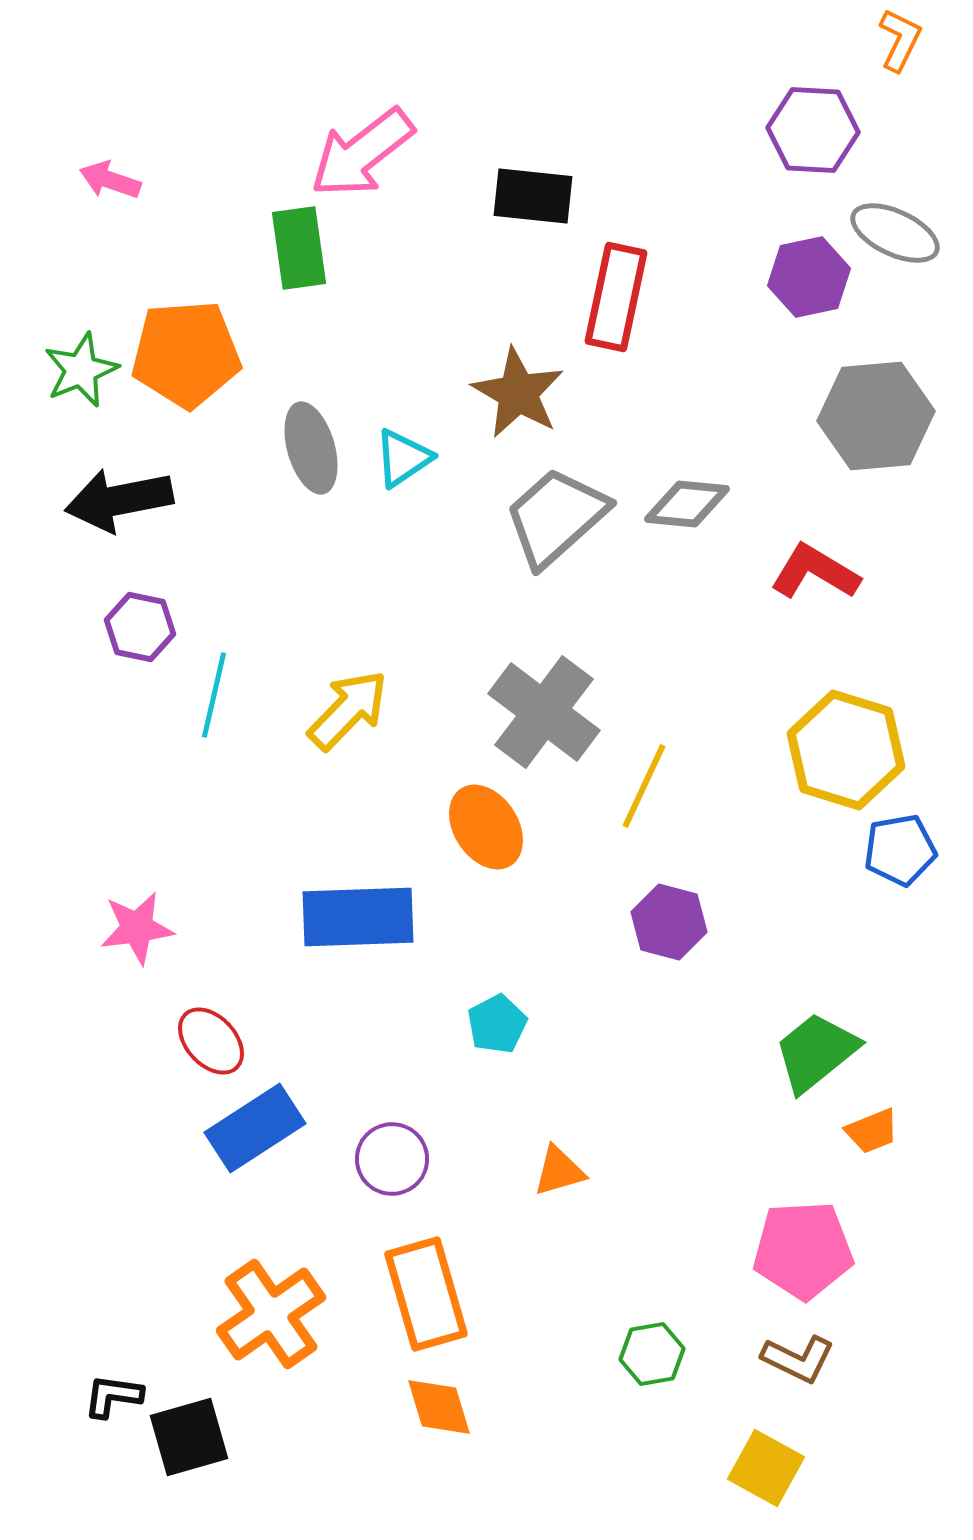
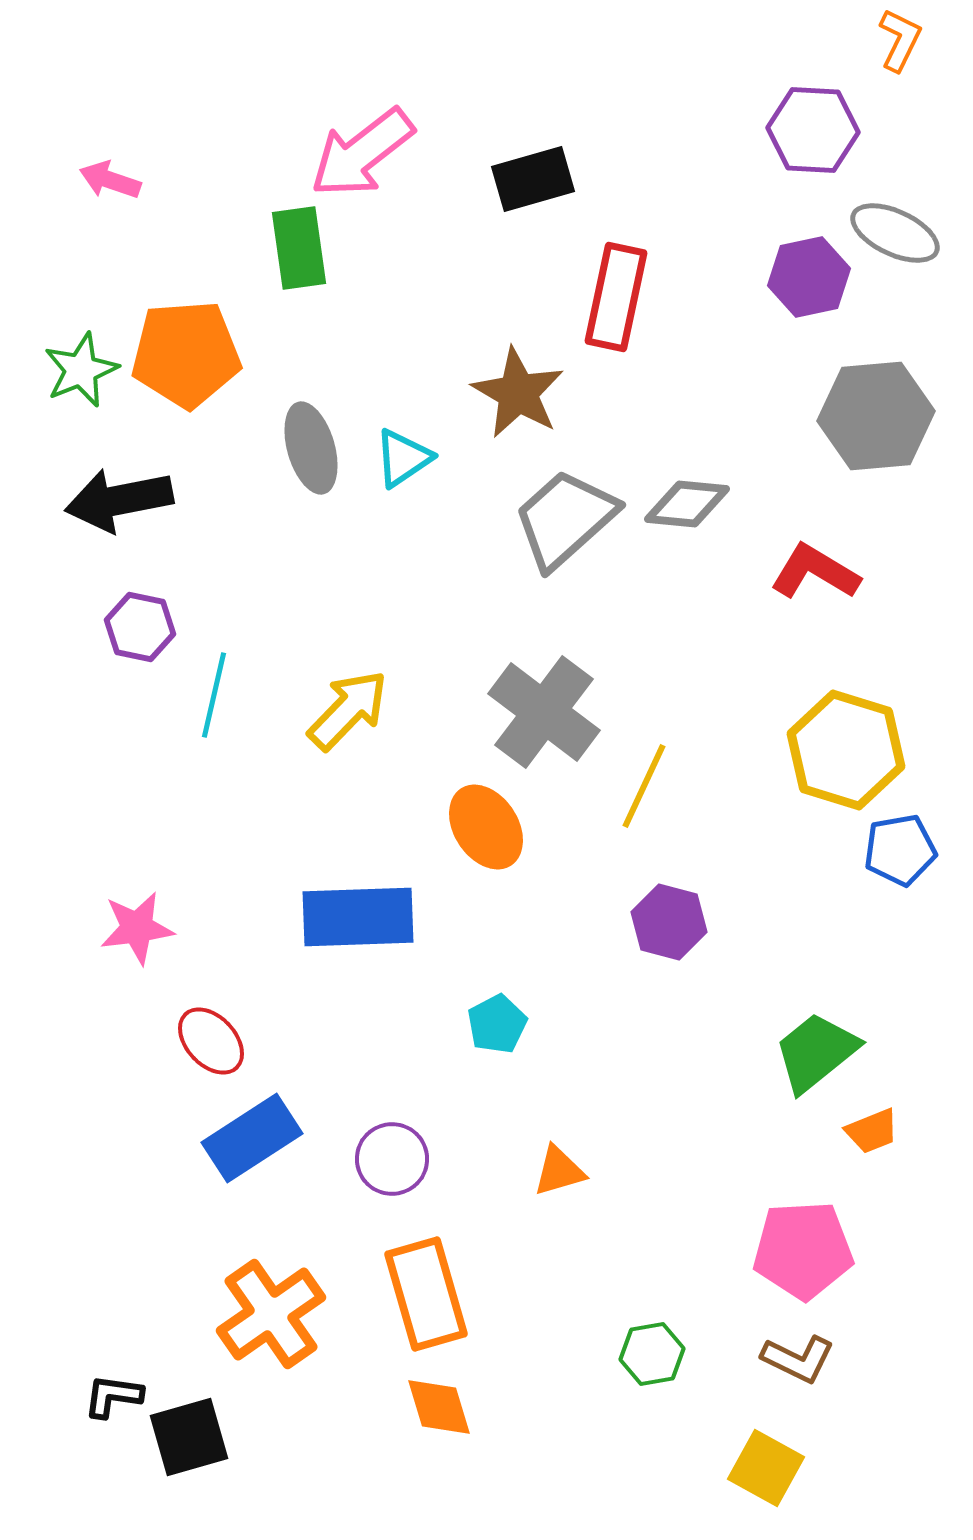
black rectangle at (533, 196): moved 17 px up; rotated 22 degrees counterclockwise
gray trapezoid at (556, 517): moved 9 px right, 2 px down
blue rectangle at (255, 1128): moved 3 px left, 10 px down
